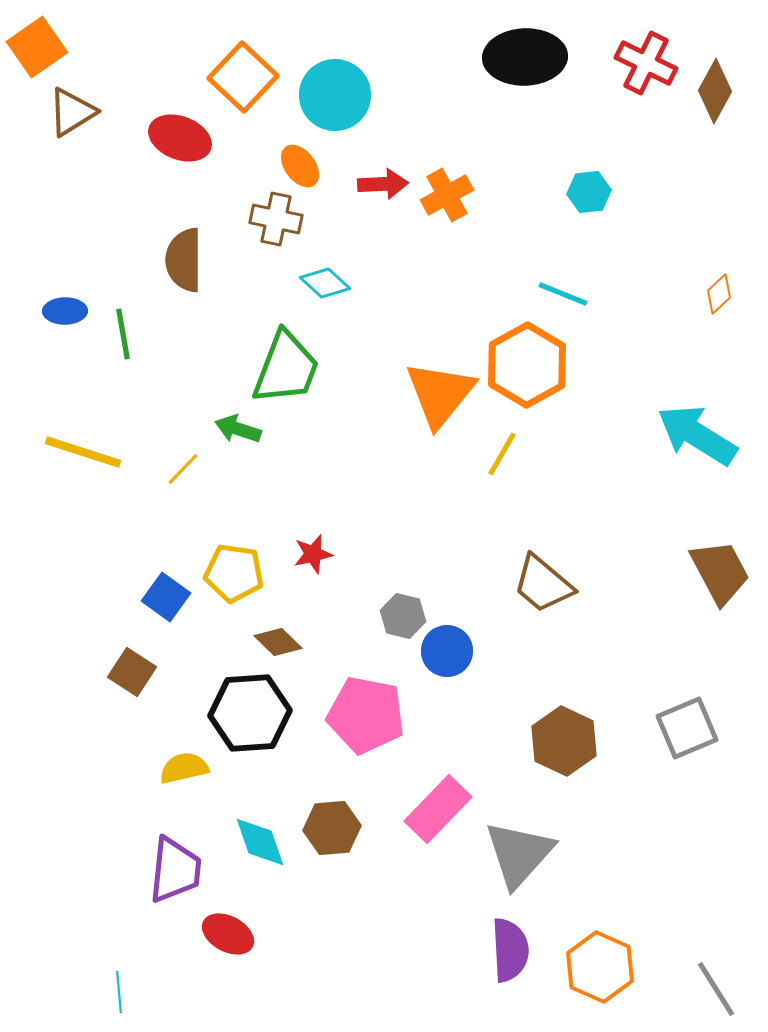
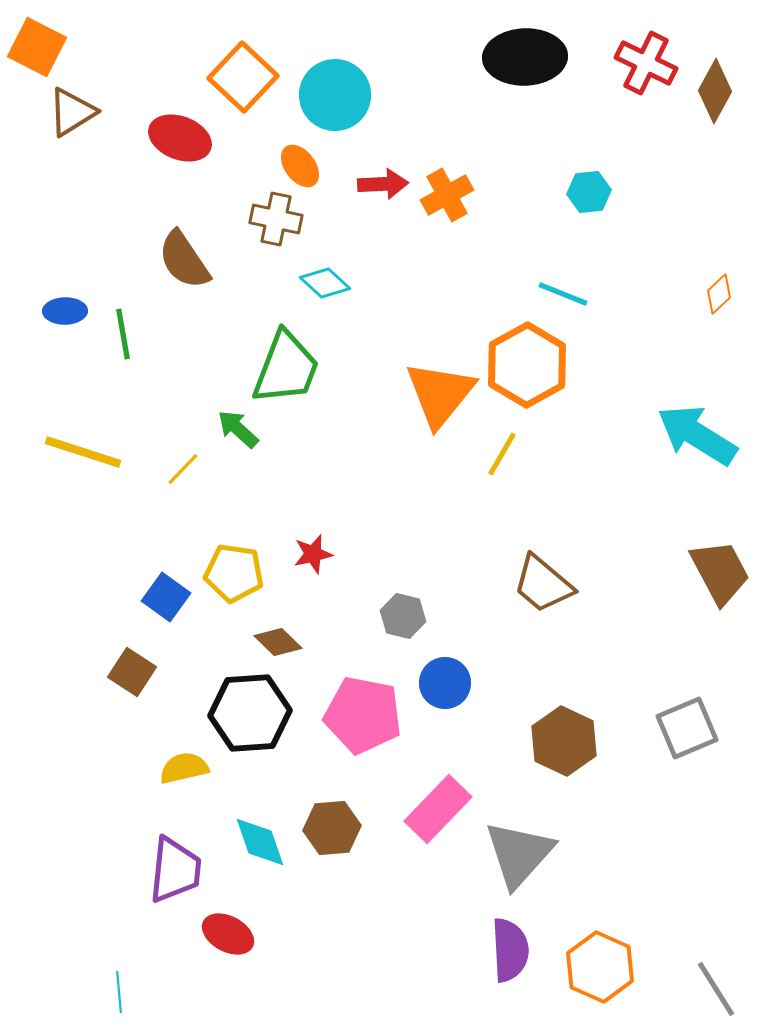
orange square at (37, 47): rotated 28 degrees counterclockwise
brown semicircle at (184, 260): rotated 34 degrees counterclockwise
green arrow at (238, 429): rotated 24 degrees clockwise
blue circle at (447, 651): moved 2 px left, 32 px down
pink pentagon at (366, 715): moved 3 px left
